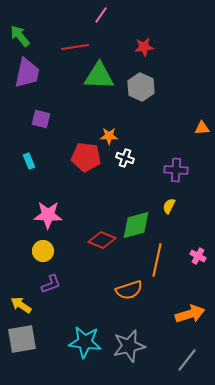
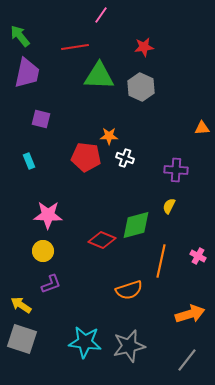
orange line: moved 4 px right, 1 px down
gray square: rotated 28 degrees clockwise
